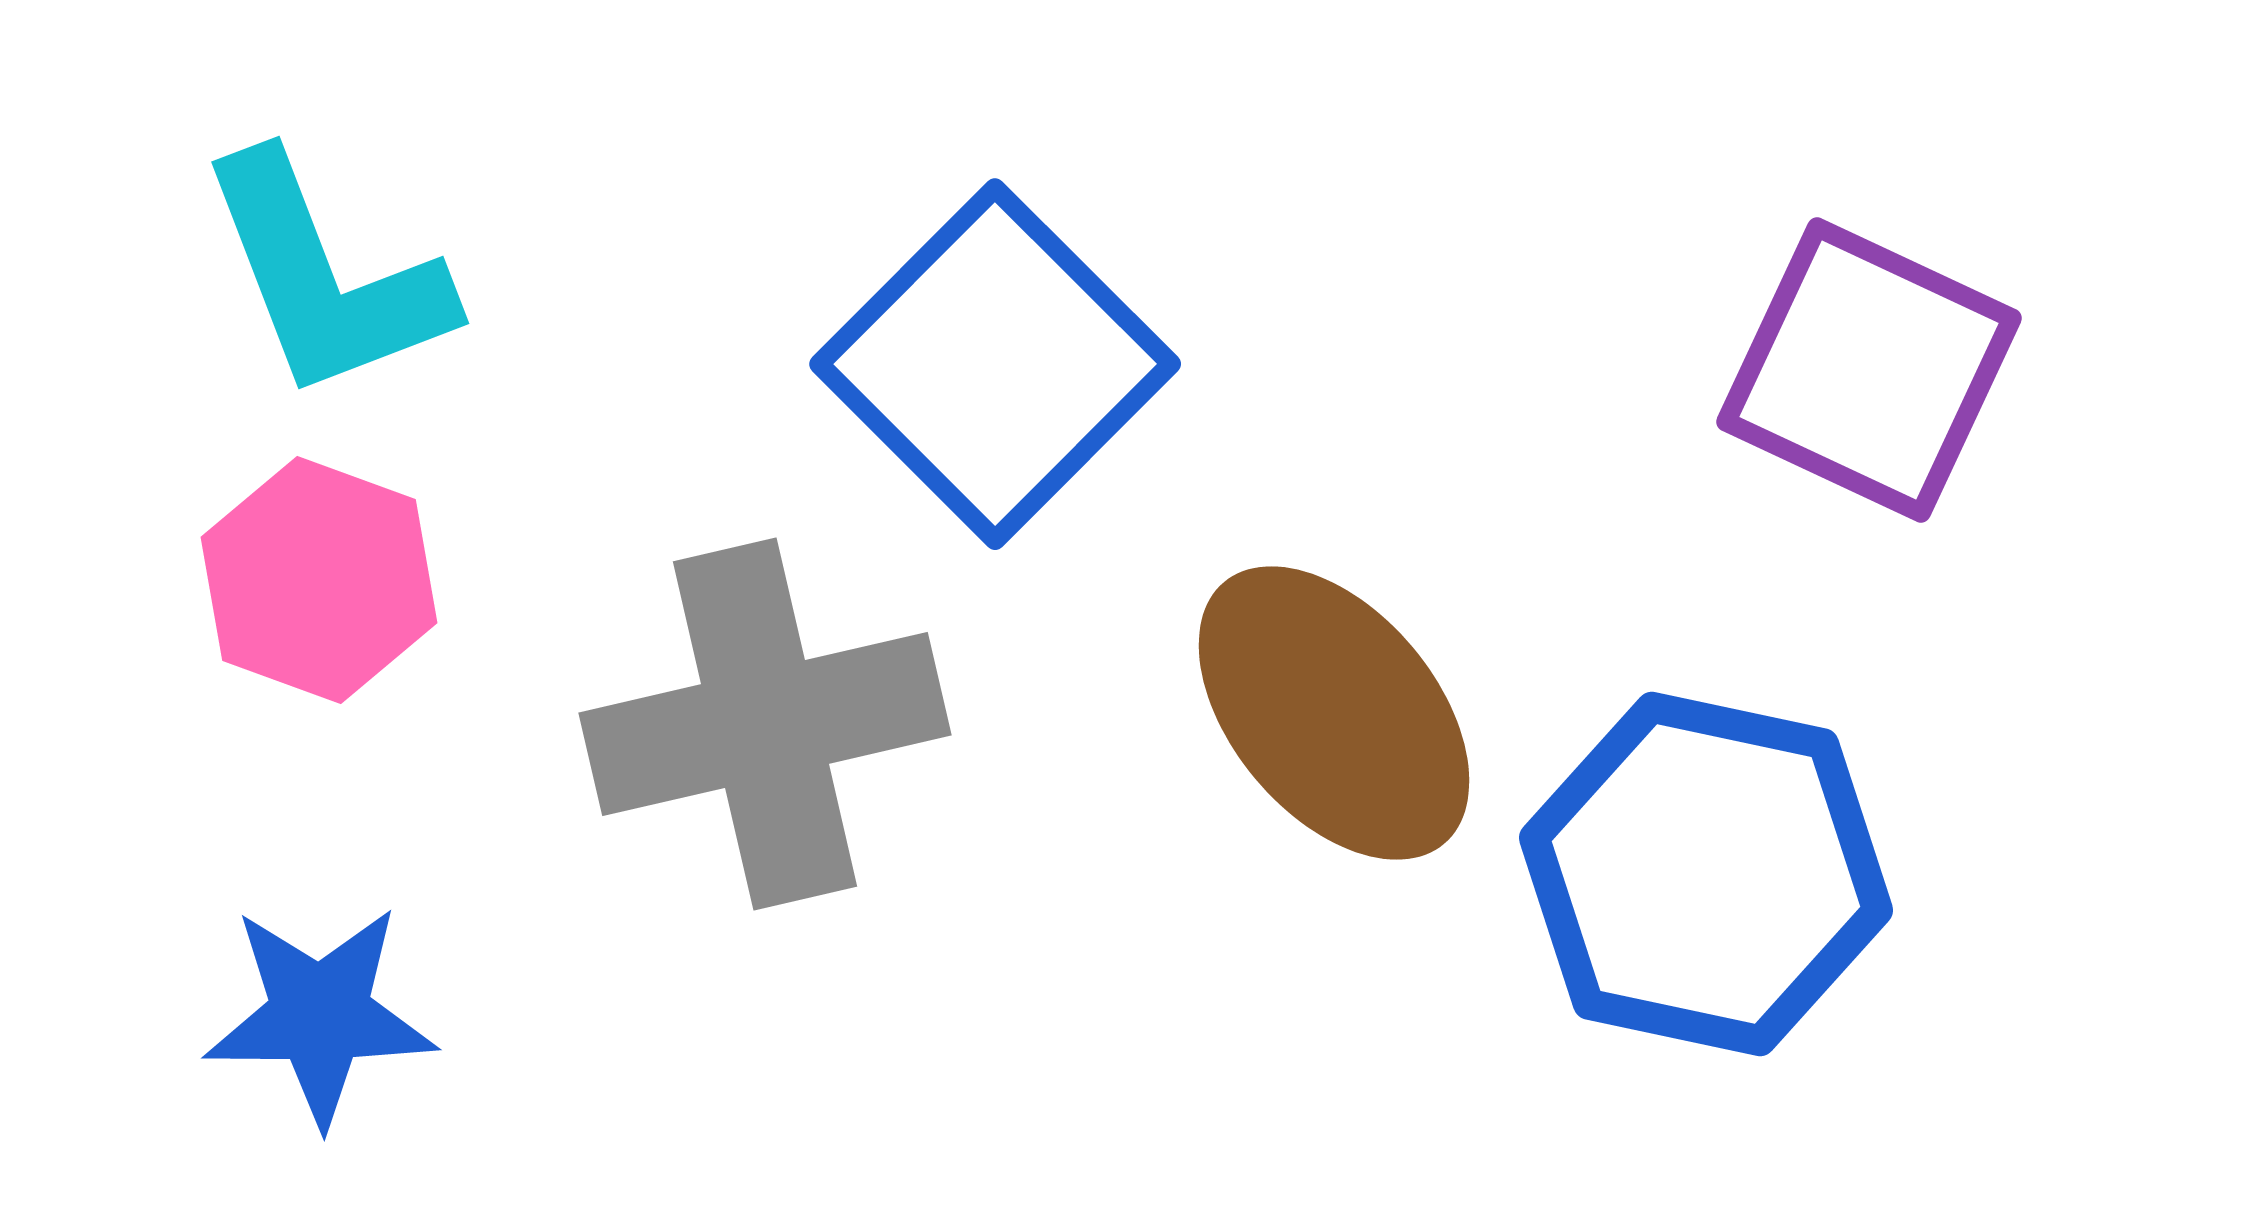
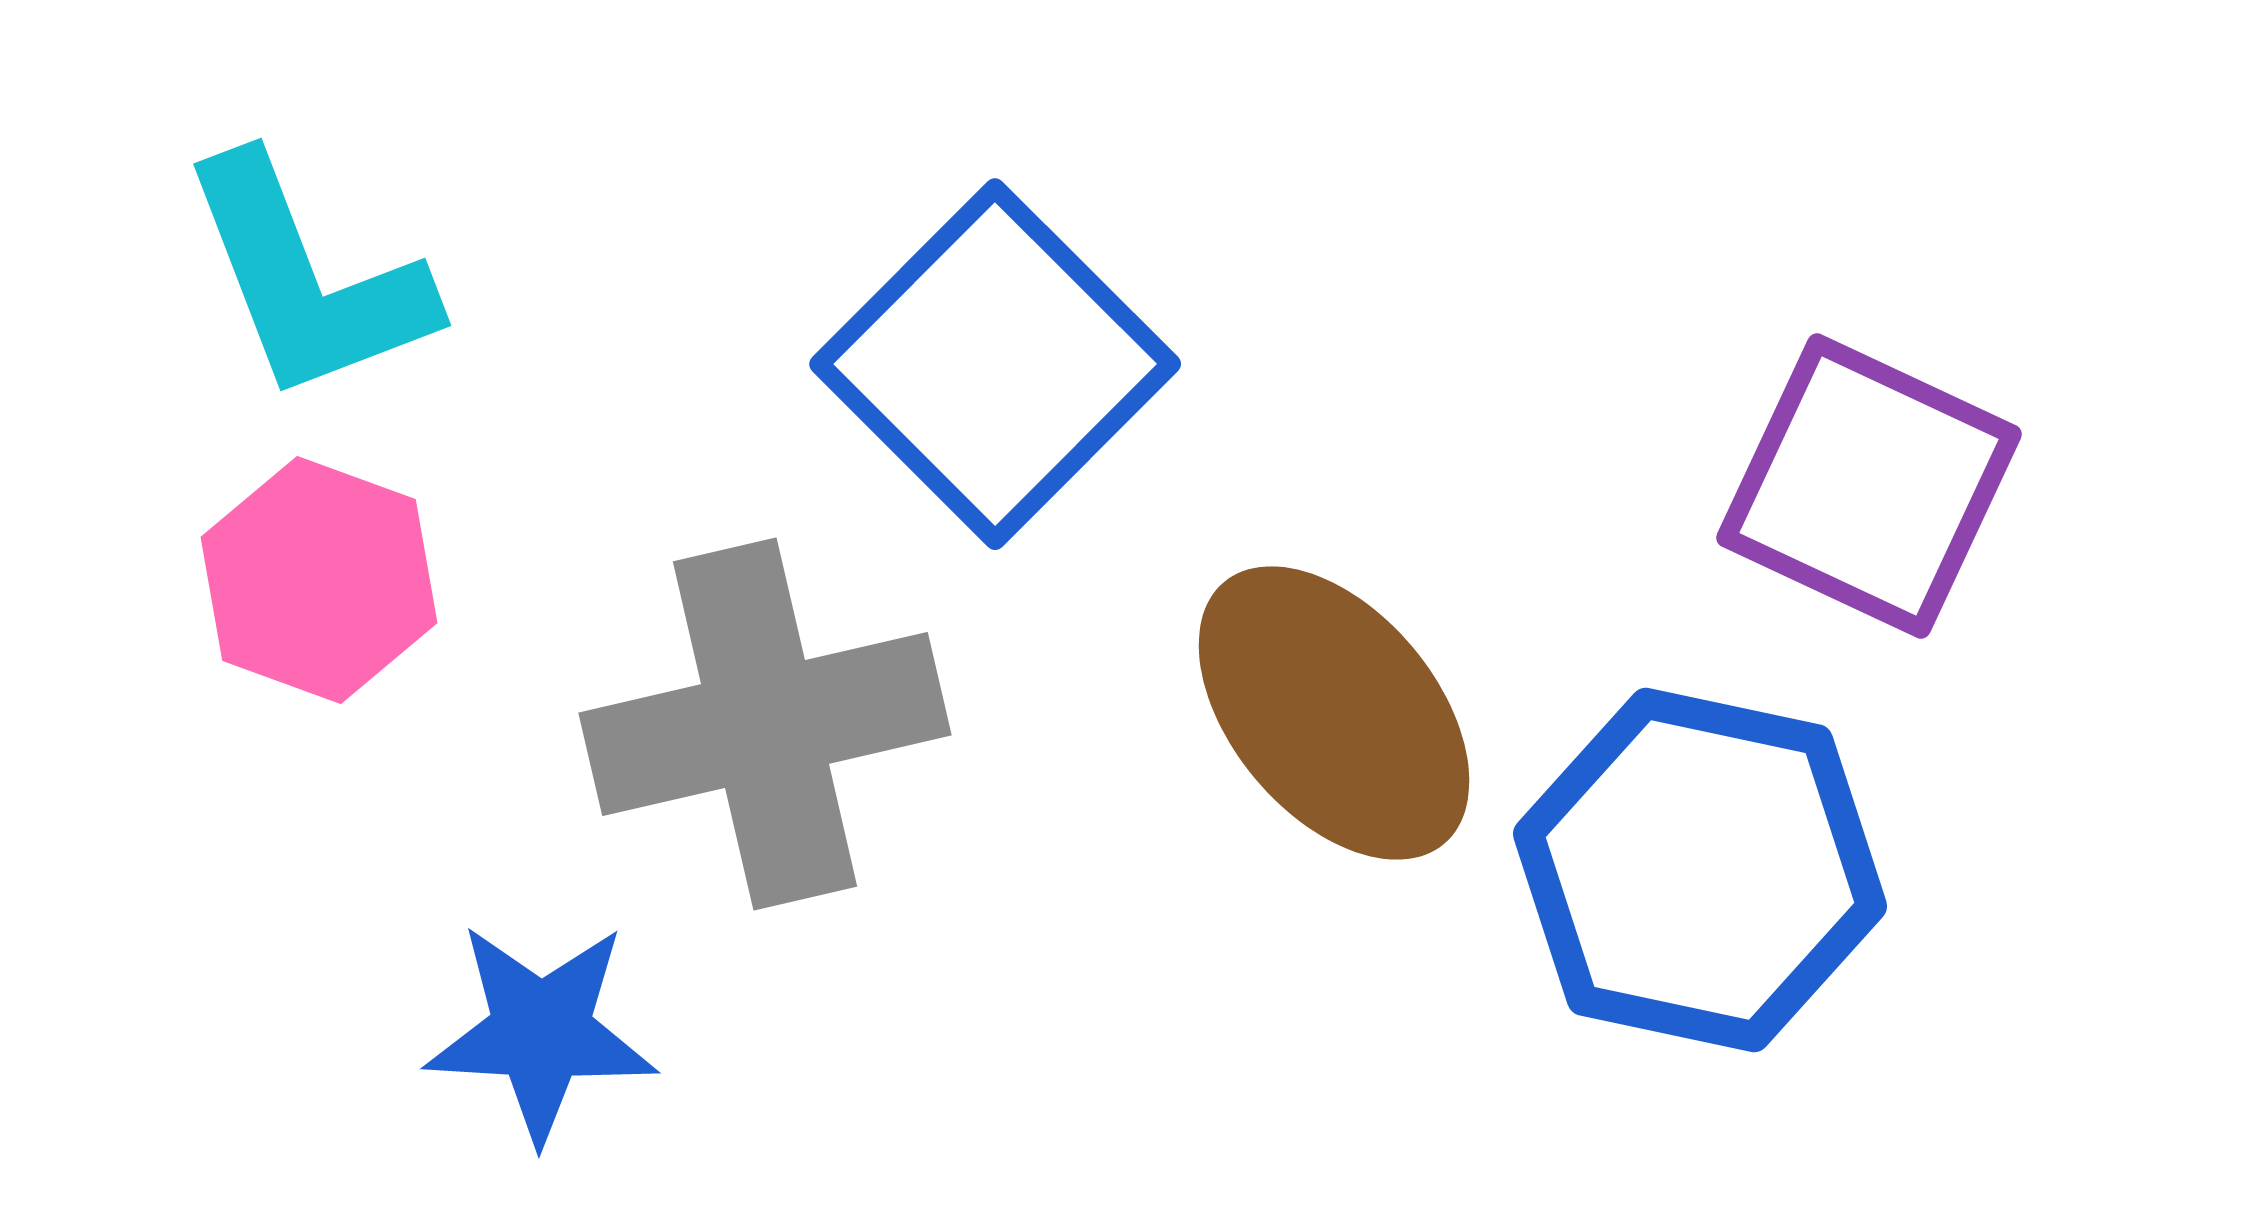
cyan L-shape: moved 18 px left, 2 px down
purple square: moved 116 px down
blue hexagon: moved 6 px left, 4 px up
blue star: moved 221 px right, 17 px down; rotated 3 degrees clockwise
